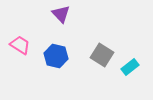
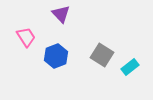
pink trapezoid: moved 6 px right, 8 px up; rotated 25 degrees clockwise
blue hexagon: rotated 25 degrees clockwise
